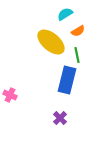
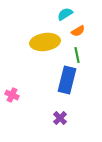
yellow ellipse: moved 6 px left; rotated 48 degrees counterclockwise
pink cross: moved 2 px right
